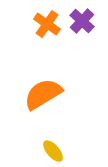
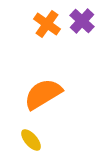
yellow ellipse: moved 22 px left, 11 px up
